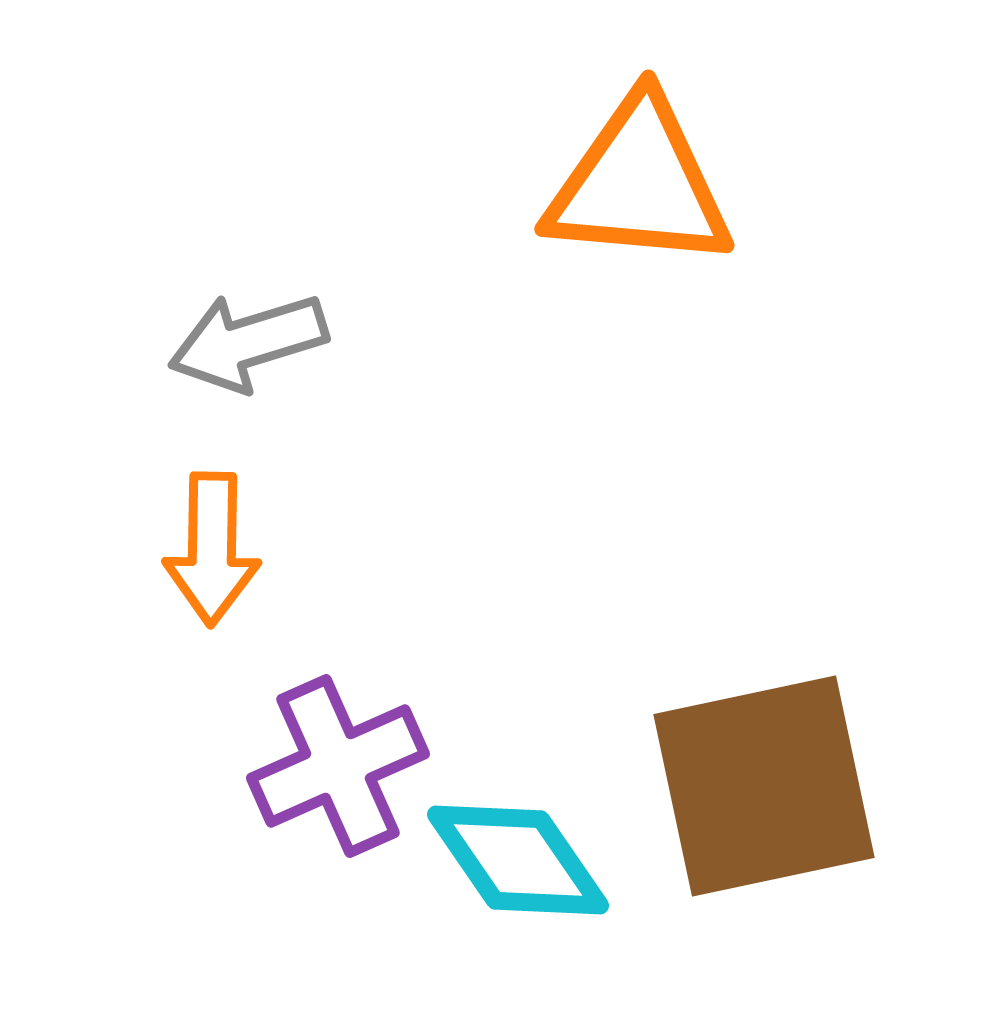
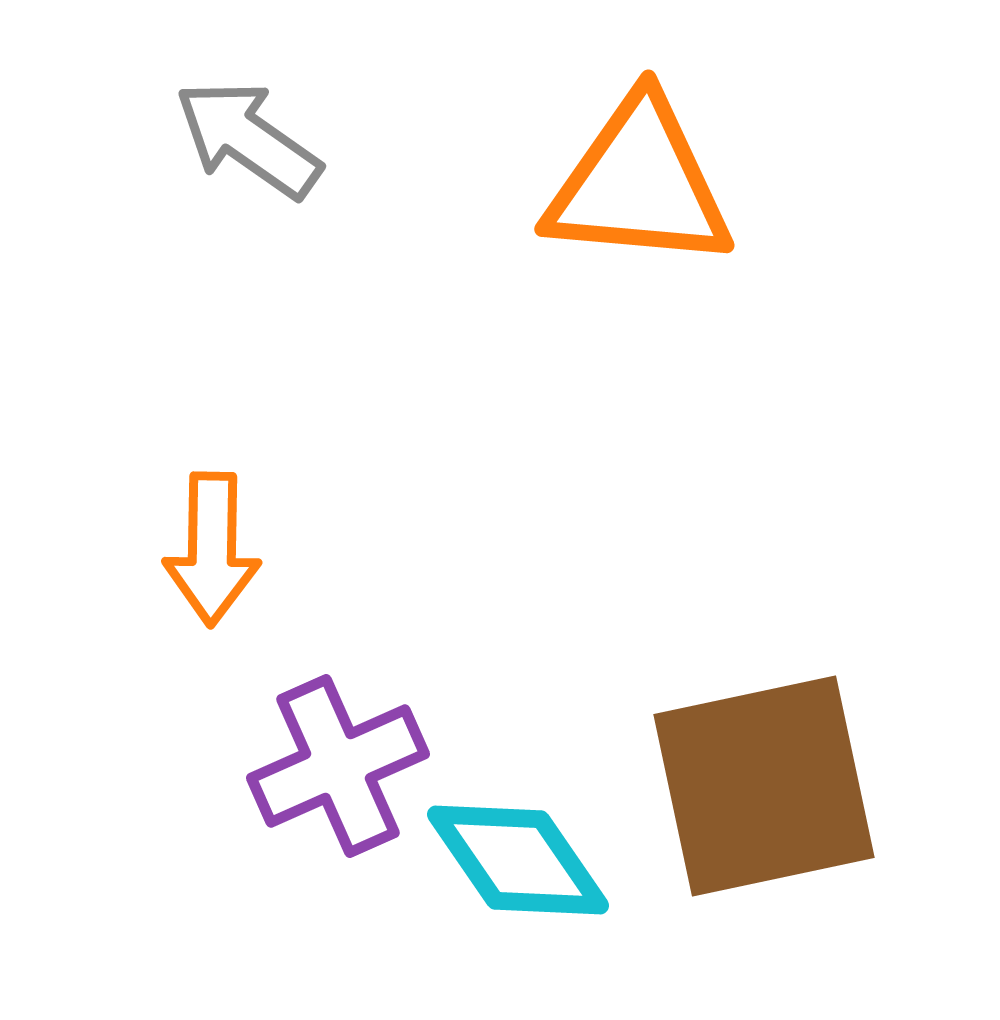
gray arrow: moved 203 px up; rotated 52 degrees clockwise
